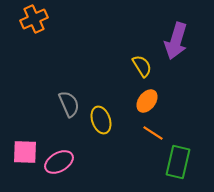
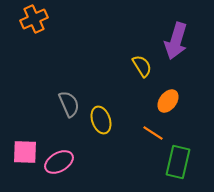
orange ellipse: moved 21 px right
